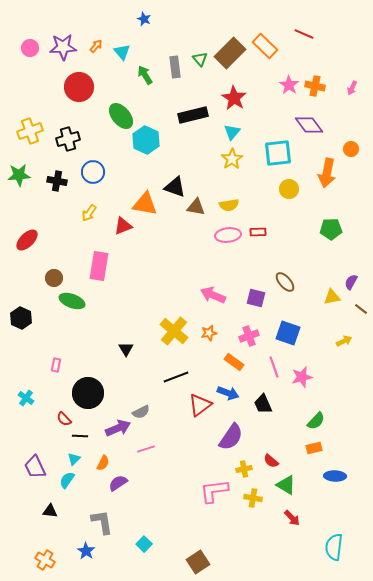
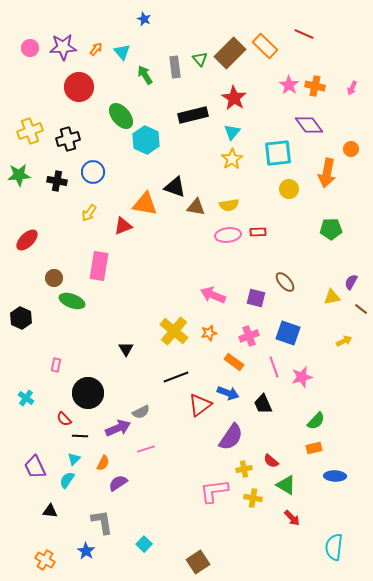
orange arrow at (96, 46): moved 3 px down
